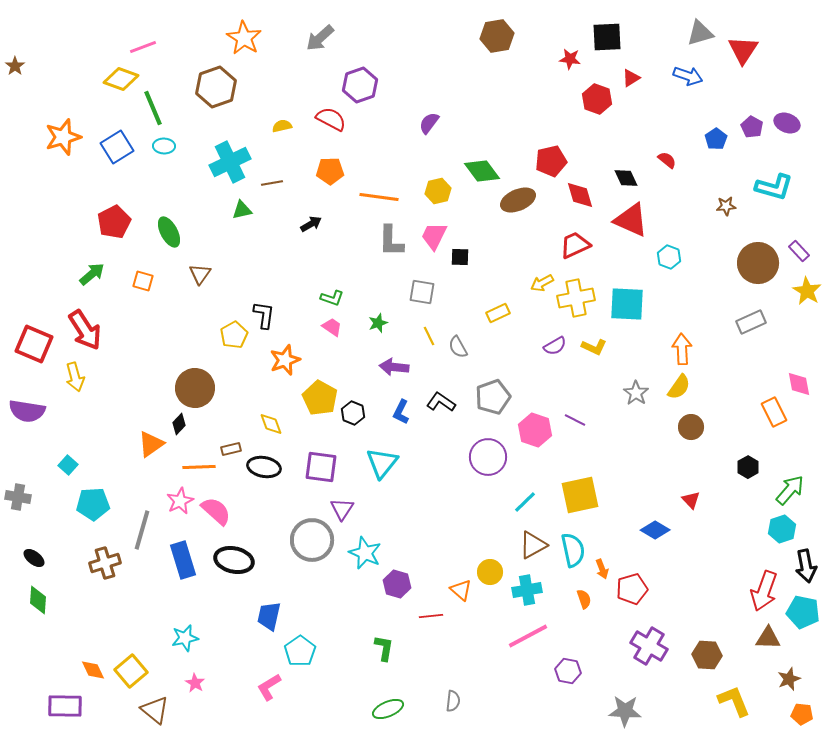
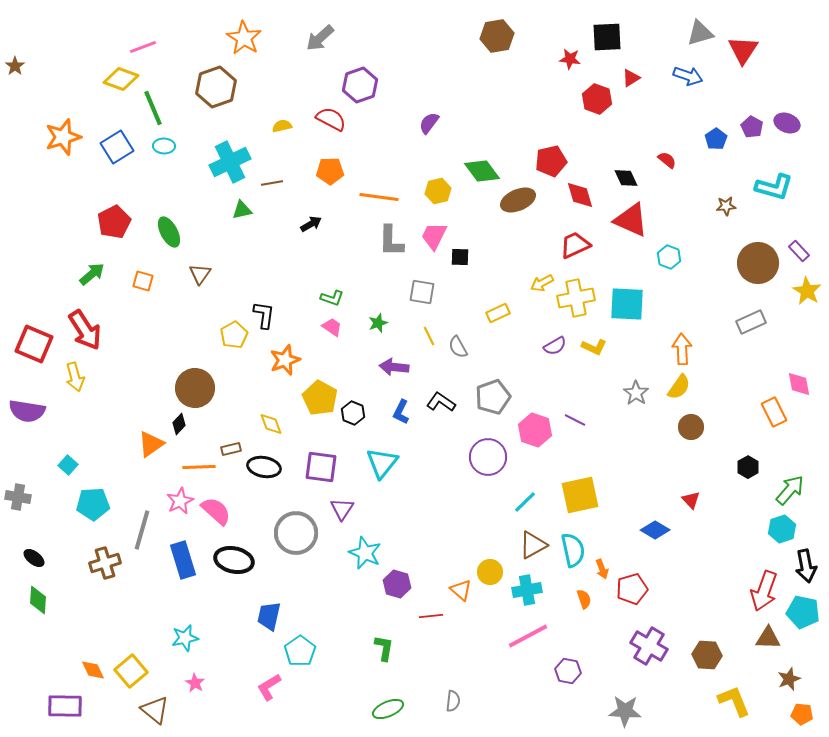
gray circle at (312, 540): moved 16 px left, 7 px up
